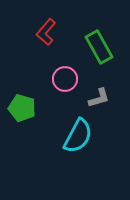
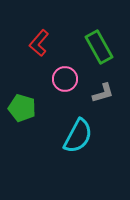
red L-shape: moved 7 px left, 11 px down
gray L-shape: moved 4 px right, 5 px up
